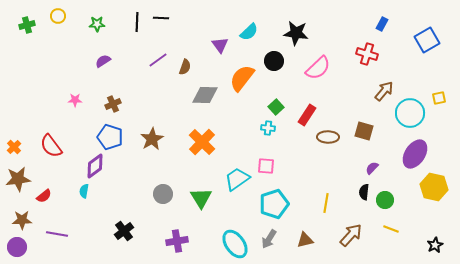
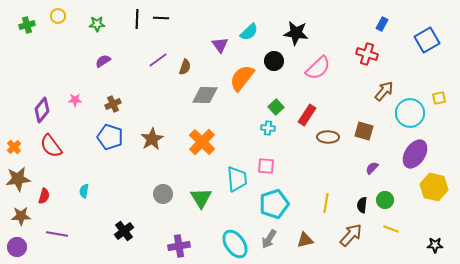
black line at (137, 22): moved 3 px up
purple diamond at (95, 166): moved 53 px left, 56 px up; rotated 15 degrees counterclockwise
cyan trapezoid at (237, 179): rotated 120 degrees clockwise
black semicircle at (364, 192): moved 2 px left, 13 px down
red semicircle at (44, 196): rotated 35 degrees counterclockwise
brown star at (22, 220): moved 1 px left, 4 px up
purple cross at (177, 241): moved 2 px right, 5 px down
black star at (435, 245): rotated 28 degrees clockwise
